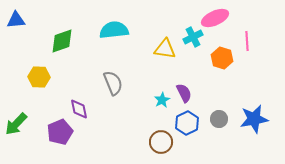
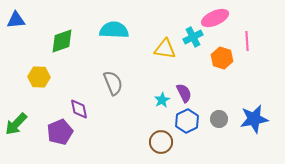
cyan semicircle: rotated 8 degrees clockwise
blue hexagon: moved 2 px up
